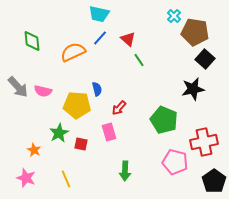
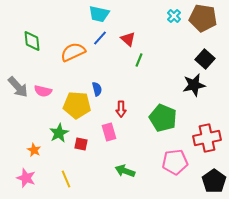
brown pentagon: moved 8 px right, 14 px up
green line: rotated 56 degrees clockwise
black star: moved 1 px right, 4 px up
red arrow: moved 2 px right, 1 px down; rotated 42 degrees counterclockwise
green pentagon: moved 1 px left, 2 px up
red cross: moved 3 px right, 4 px up
pink pentagon: rotated 20 degrees counterclockwise
green arrow: rotated 108 degrees clockwise
